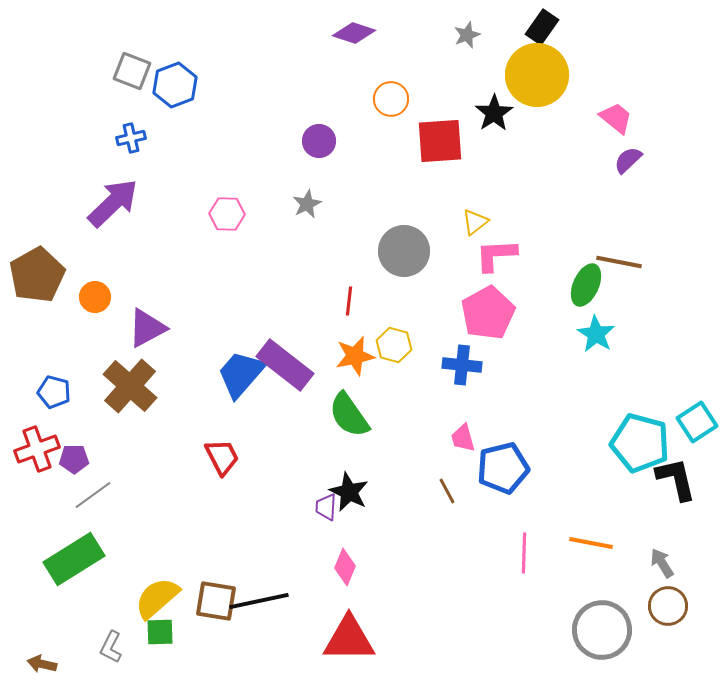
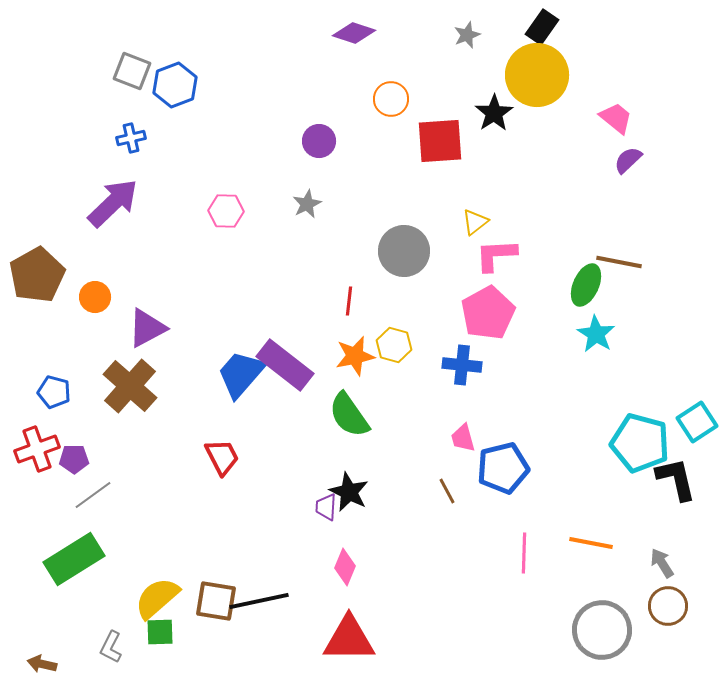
pink hexagon at (227, 214): moved 1 px left, 3 px up
